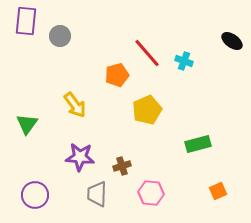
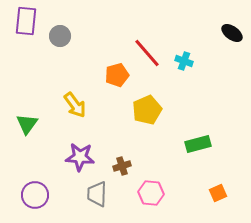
black ellipse: moved 8 px up
orange square: moved 2 px down
